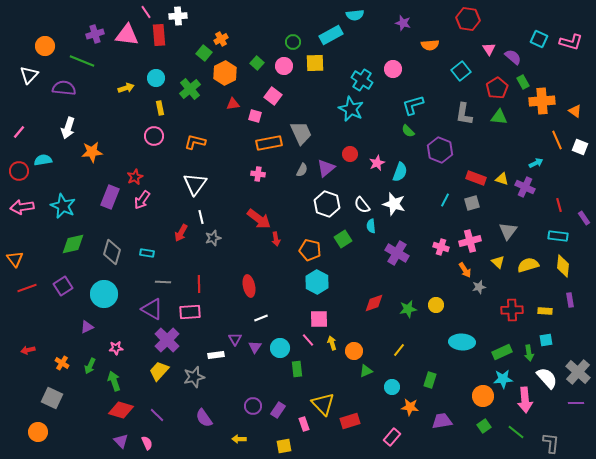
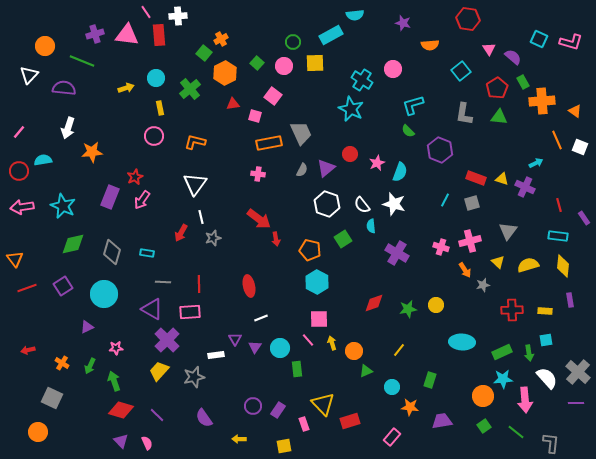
gray star at (479, 287): moved 4 px right, 2 px up
